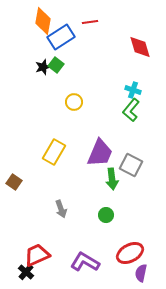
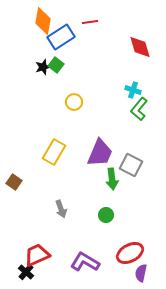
green L-shape: moved 8 px right, 1 px up
